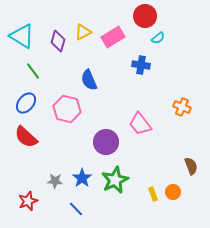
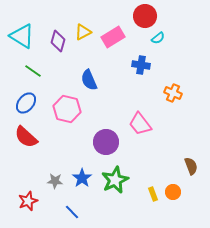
green line: rotated 18 degrees counterclockwise
orange cross: moved 9 px left, 14 px up
blue line: moved 4 px left, 3 px down
